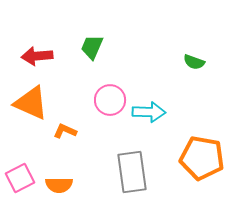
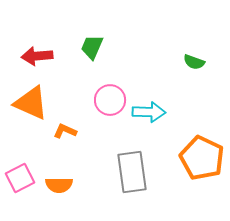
orange pentagon: rotated 15 degrees clockwise
